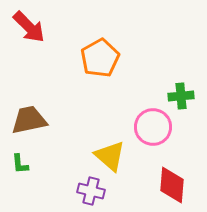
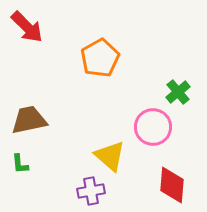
red arrow: moved 2 px left
green cross: moved 3 px left, 4 px up; rotated 35 degrees counterclockwise
purple cross: rotated 24 degrees counterclockwise
